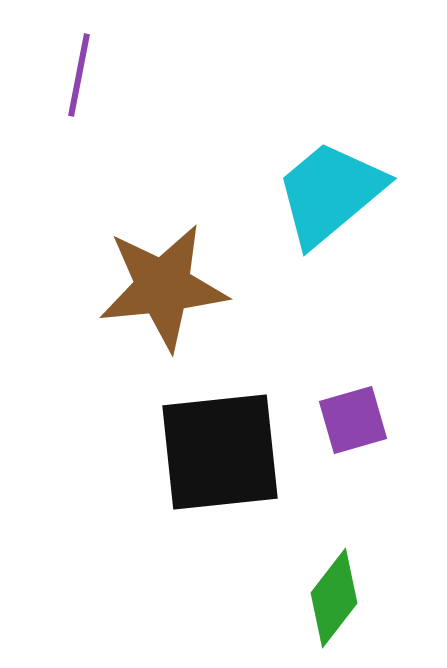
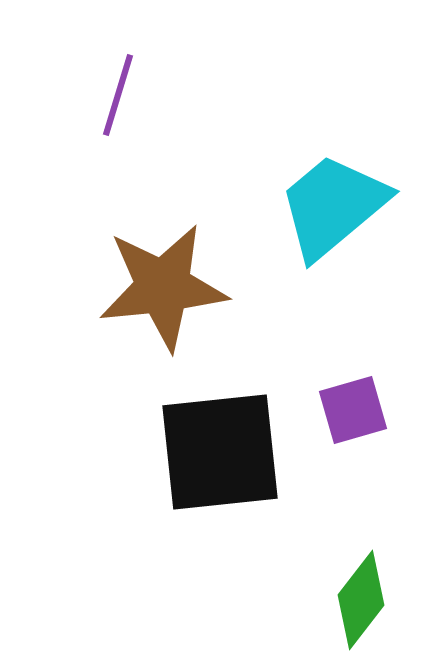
purple line: moved 39 px right, 20 px down; rotated 6 degrees clockwise
cyan trapezoid: moved 3 px right, 13 px down
purple square: moved 10 px up
green diamond: moved 27 px right, 2 px down
